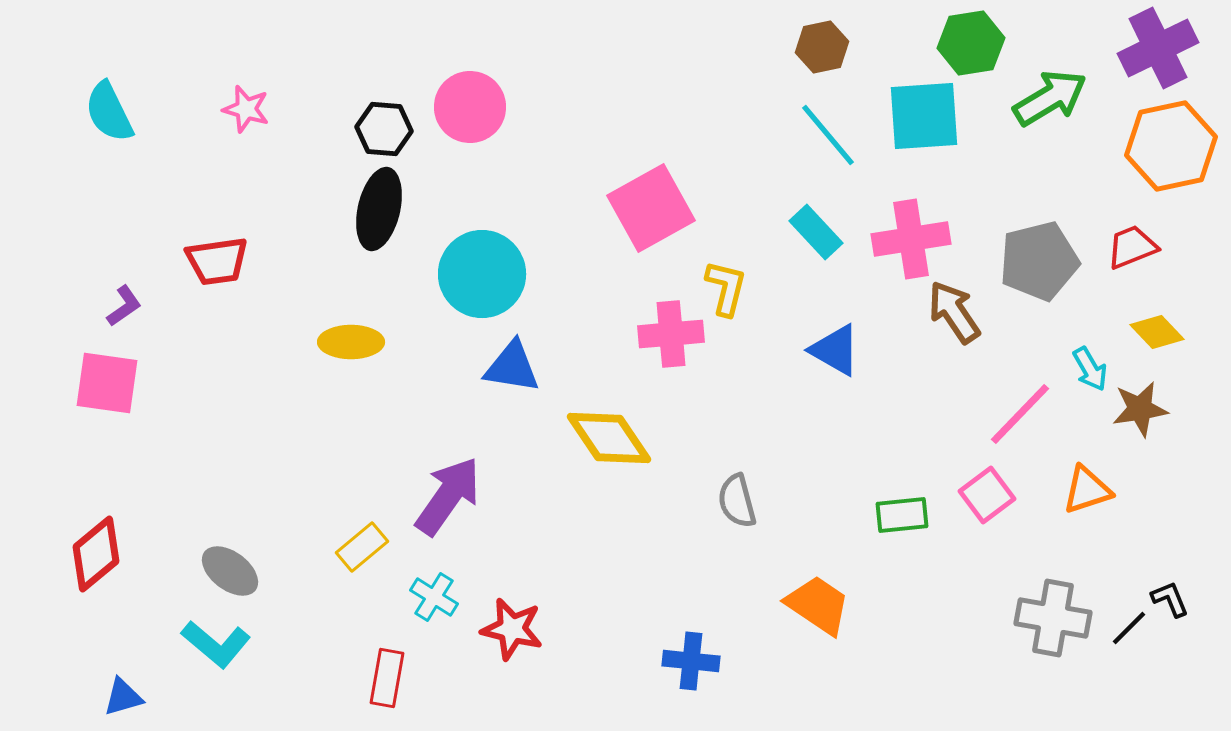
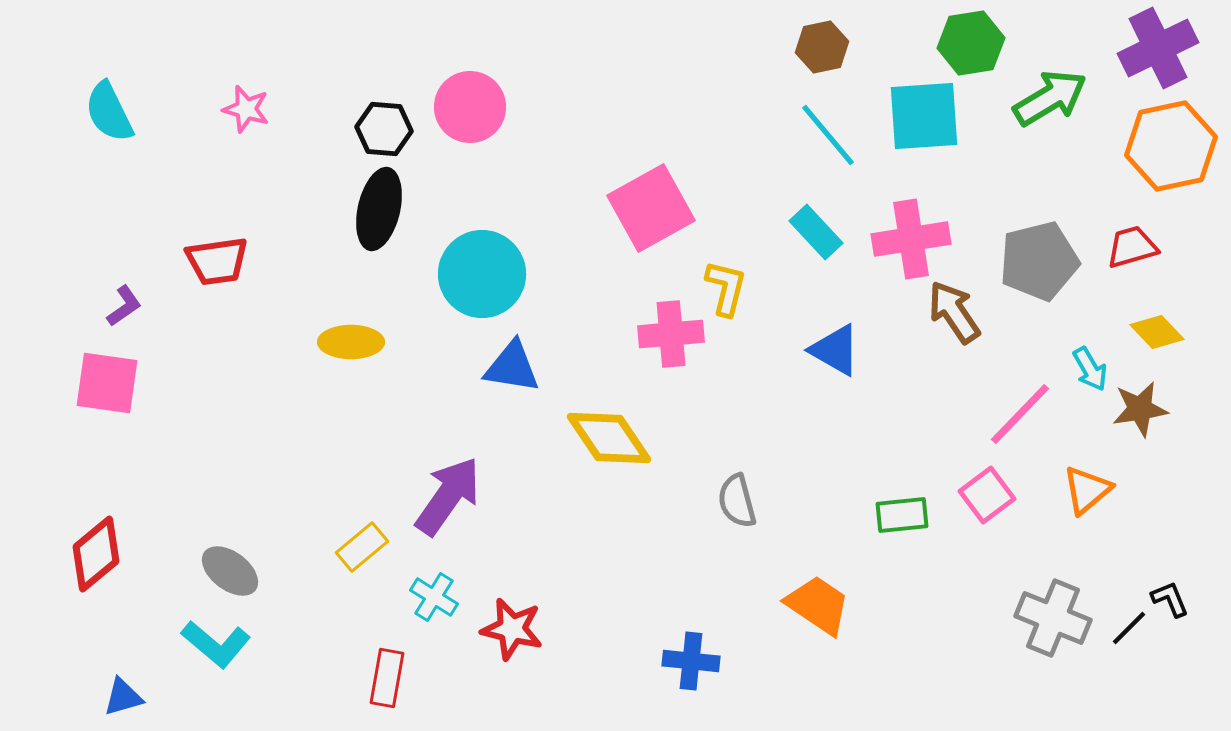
red trapezoid at (1132, 247): rotated 6 degrees clockwise
orange triangle at (1087, 490): rotated 22 degrees counterclockwise
gray cross at (1053, 618): rotated 12 degrees clockwise
